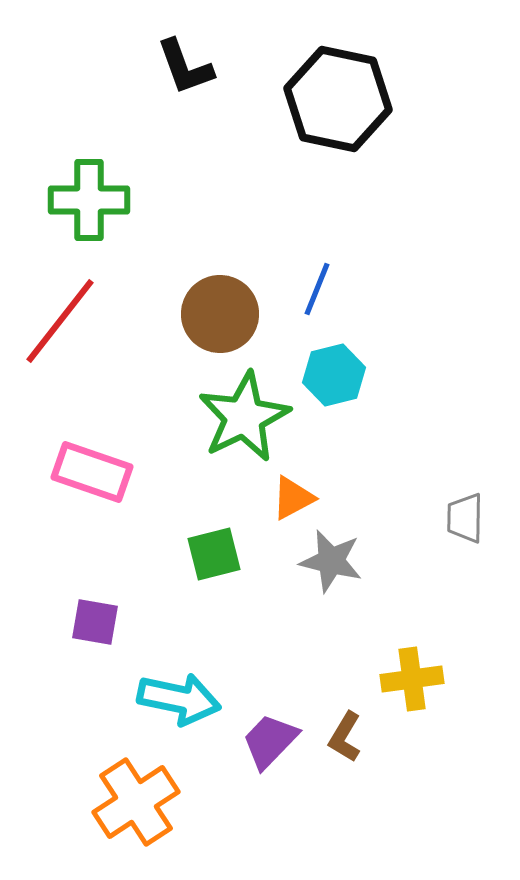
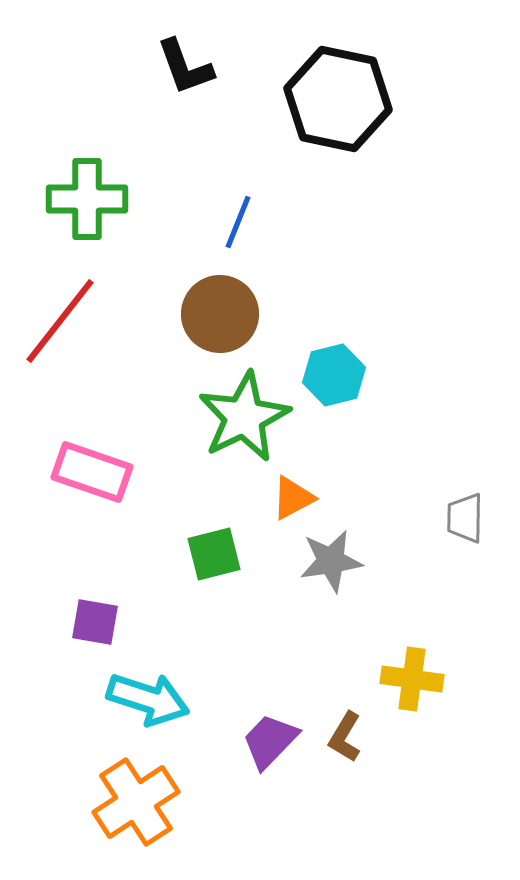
green cross: moved 2 px left, 1 px up
blue line: moved 79 px left, 67 px up
gray star: rotated 22 degrees counterclockwise
yellow cross: rotated 16 degrees clockwise
cyan arrow: moved 31 px left; rotated 6 degrees clockwise
